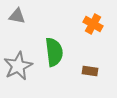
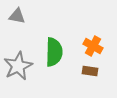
orange cross: moved 22 px down
green semicircle: rotated 8 degrees clockwise
